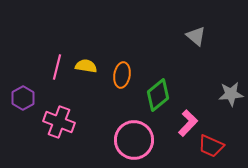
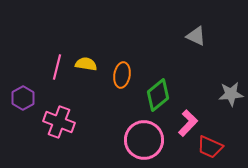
gray triangle: rotated 15 degrees counterclockwise
yellow semicircle: moved 2 px up
pink circle: moved 10 px right
red trapezoid: moved 1 px left, 1 px down
